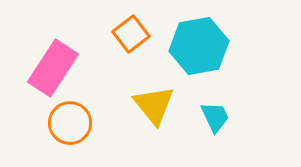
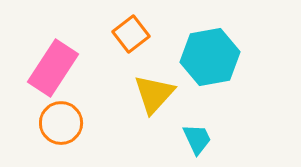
cyan hexagon: moved 11 px right, 11 px down
yellow triangle: moved 11 px up; rotated 21 degrees clockwise
cyan trapezoid: moved 18 px left, 22 px down
orange circle: moved 9 px left
